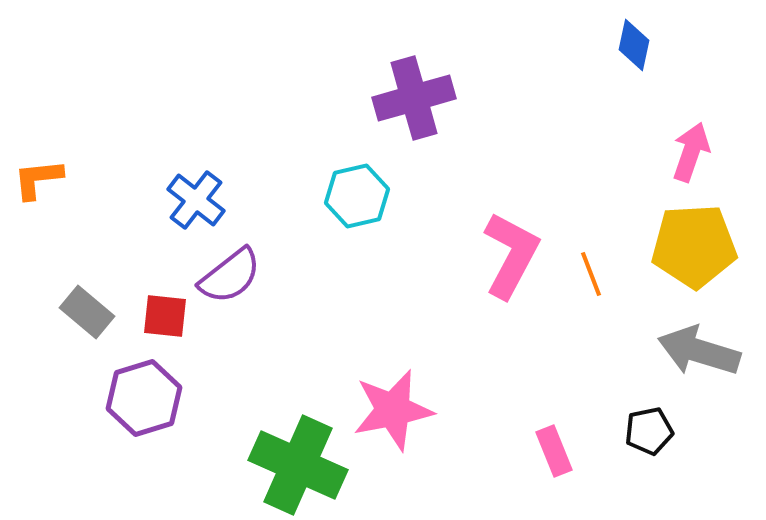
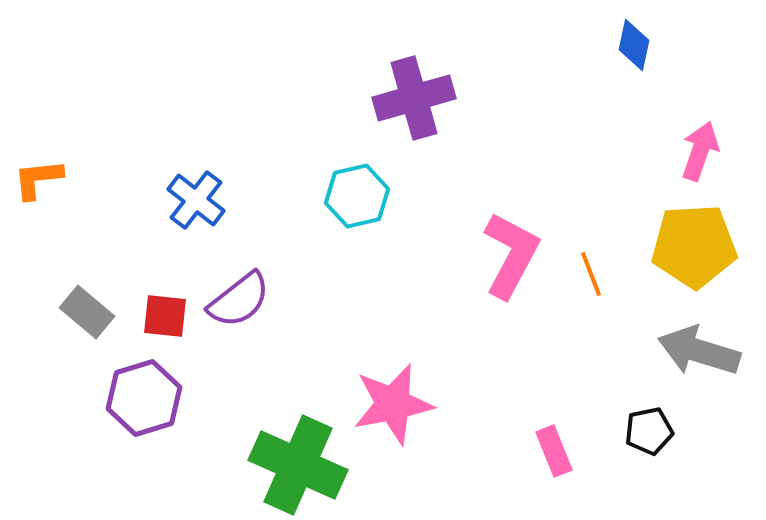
pink arrow: moved 9 px right, 1 px up
purple semicircle: moved 9 px right, 24 px down
pink star: moved 6 px up
